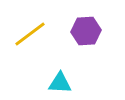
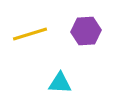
yellow line: rotated 20 degrees clockwise
